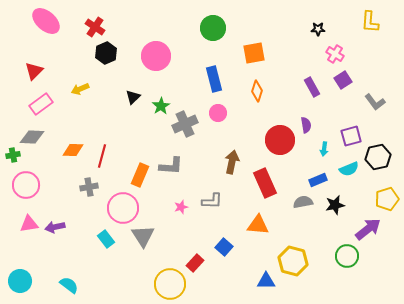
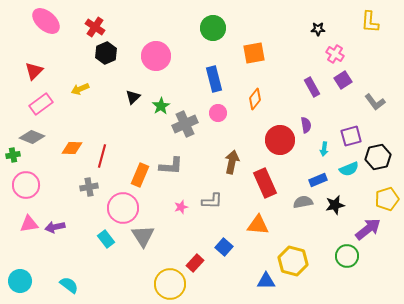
orange diamond at (257, 91): moved 2 px left, 8 px down; rotated 20 degrees clockwise
gray diamond at (32, 137): rotated 20 degrees clockwise
orange diamond at (73, 150): moved 1 px left, 2 px up
